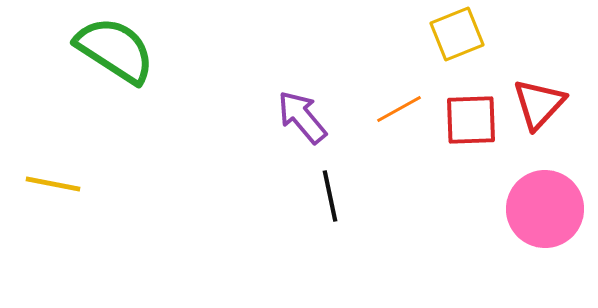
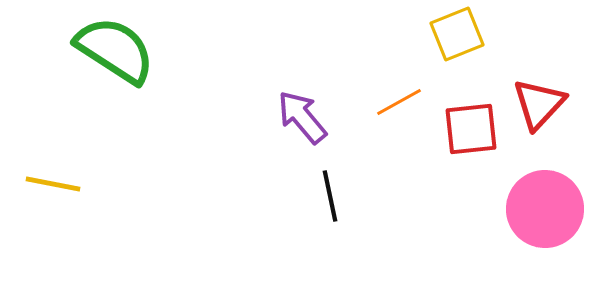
orange line: moved 7 px up
red square: moved 9 px down; rotated 4 degrees counterclockwise
